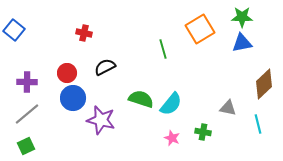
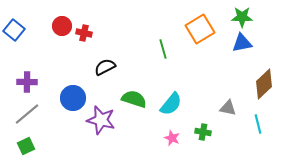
red circle: moved 5 px left, 47 px up
green semicircle: moved 7 px left
